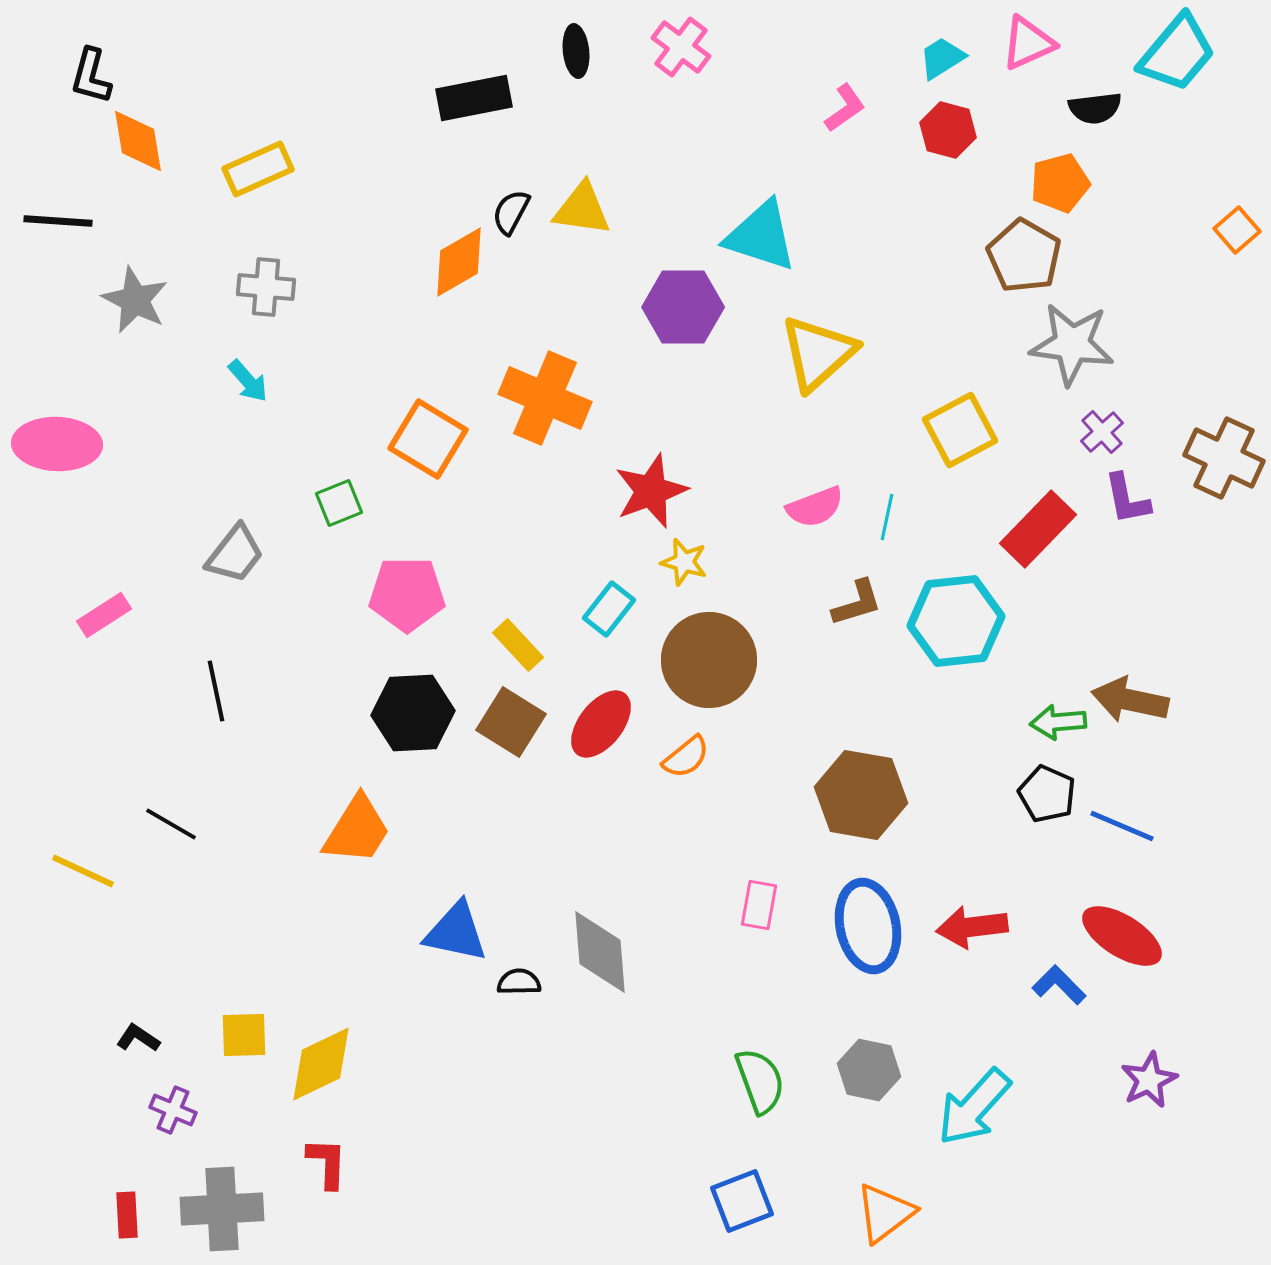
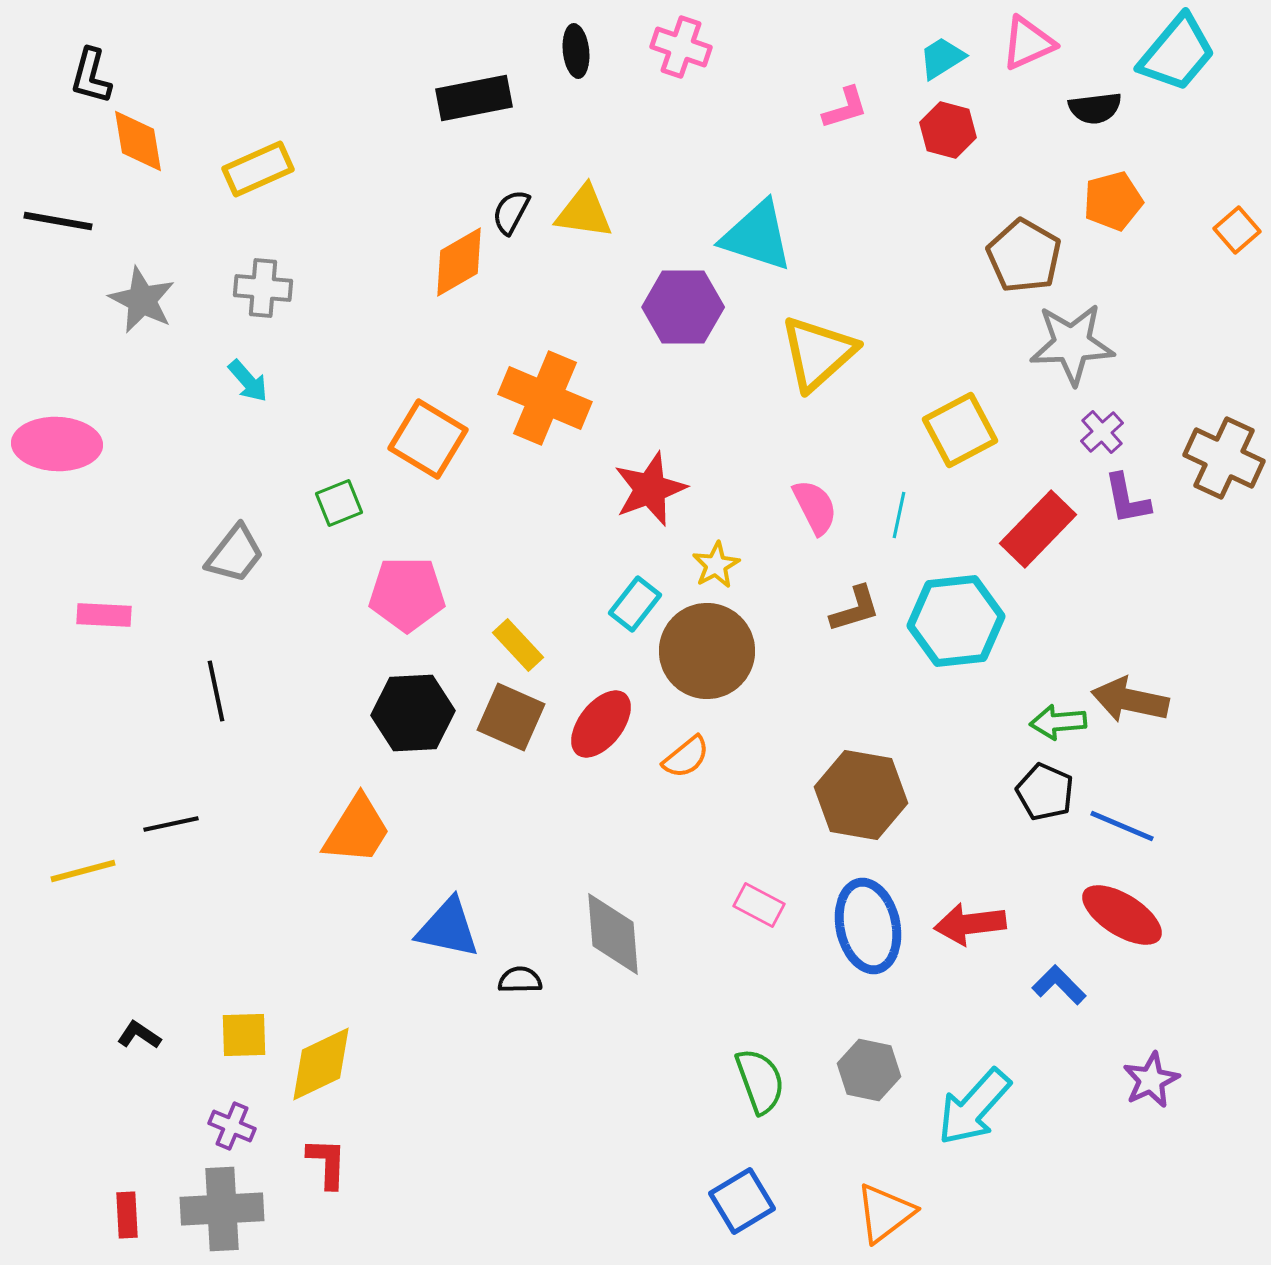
pink cross at (681, 47): rotated 18 degrees counterclockwise
pink L-shape at (845, 108): rotated 18 degrees clockwise
orange pentagon at (1060, 183): moved 53 px right, 18 px down
yellow triangle at (582, 209): moved 2 px right, 3 px down
black line at (58, 221): rotated 6 degrees clockwise
cyan triangle at (761, 236): moved 4 px left
gray cross at (266, 287): moved 3 px left, 1 px down
gray star at (135, 300): moved 7 px right
gray star at (1072, 344): rotated 10 degrees counterclockwise
red star at (651, 491): moved 1 px left, 2 px up
pink semicircle at (815, 507): rotated 96 degrees counterclockwise
cyan line at (887, 517): moved 12 px right, 2 px up
yellow star at (684, 562): moved 32 px right, 3 px down; rotated 27 degrees clockwise
brown L-shape at (857, 603): moved 2 px left, 6 px down
cyan rectangle at (609, 609): moved 26 px right, 5 px up
pink rectangle at (104, 615): rotated 36 degrees clockwise
brown circle at (709, 660): moved 2 px left, 9 px up
brown square at (511, 722): moved 5 px up; rotated 8 degrees counterclockwise
black pentagon at (1047, 794): moved 2 px left, 2 px up
black line at (171, 824): rotated 42 degrees counterclockwise
yellow line at (83, 871): rotated 40 degrees counterclockwise
pink rectangle at (759, 905): rotated 72 degrees counterclockwise
red arrow at (972, 927): moved 2 px left, 3 px up
blue triangle at (456, 932): moved 8 px left, 4 px up
red ellipse at (1122, 936): moved 21 px up
gray diamond at (600, 952): moved 13 px right, 18 px up
black semicircle at (519, 982): moved 1 px right, 2 px up
black L-shape at (138, 1038): moved 1 px right, 3 px up
purple star at (1149, 1080): moved 2 px right
purple cross at (173, 1110): moved 59 px right, 16 px down
blue square at (742, 1201): rotated 10 degrees counterclockwise
